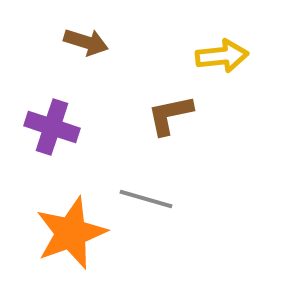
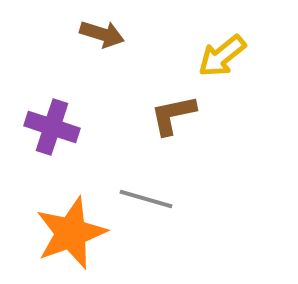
brown arrow: moved 16 px right, 8 px up
yellow arrow: rotated 147 degrees clockwise
brown L-shape: moved 3 px right
